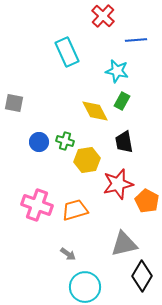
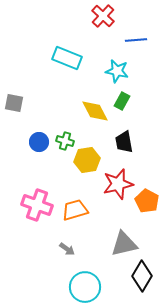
cyan rectangle: moved 6 px down; rotated 44 degrees counterclockwise
gray arrow: moved 1 px left, 5 px up
